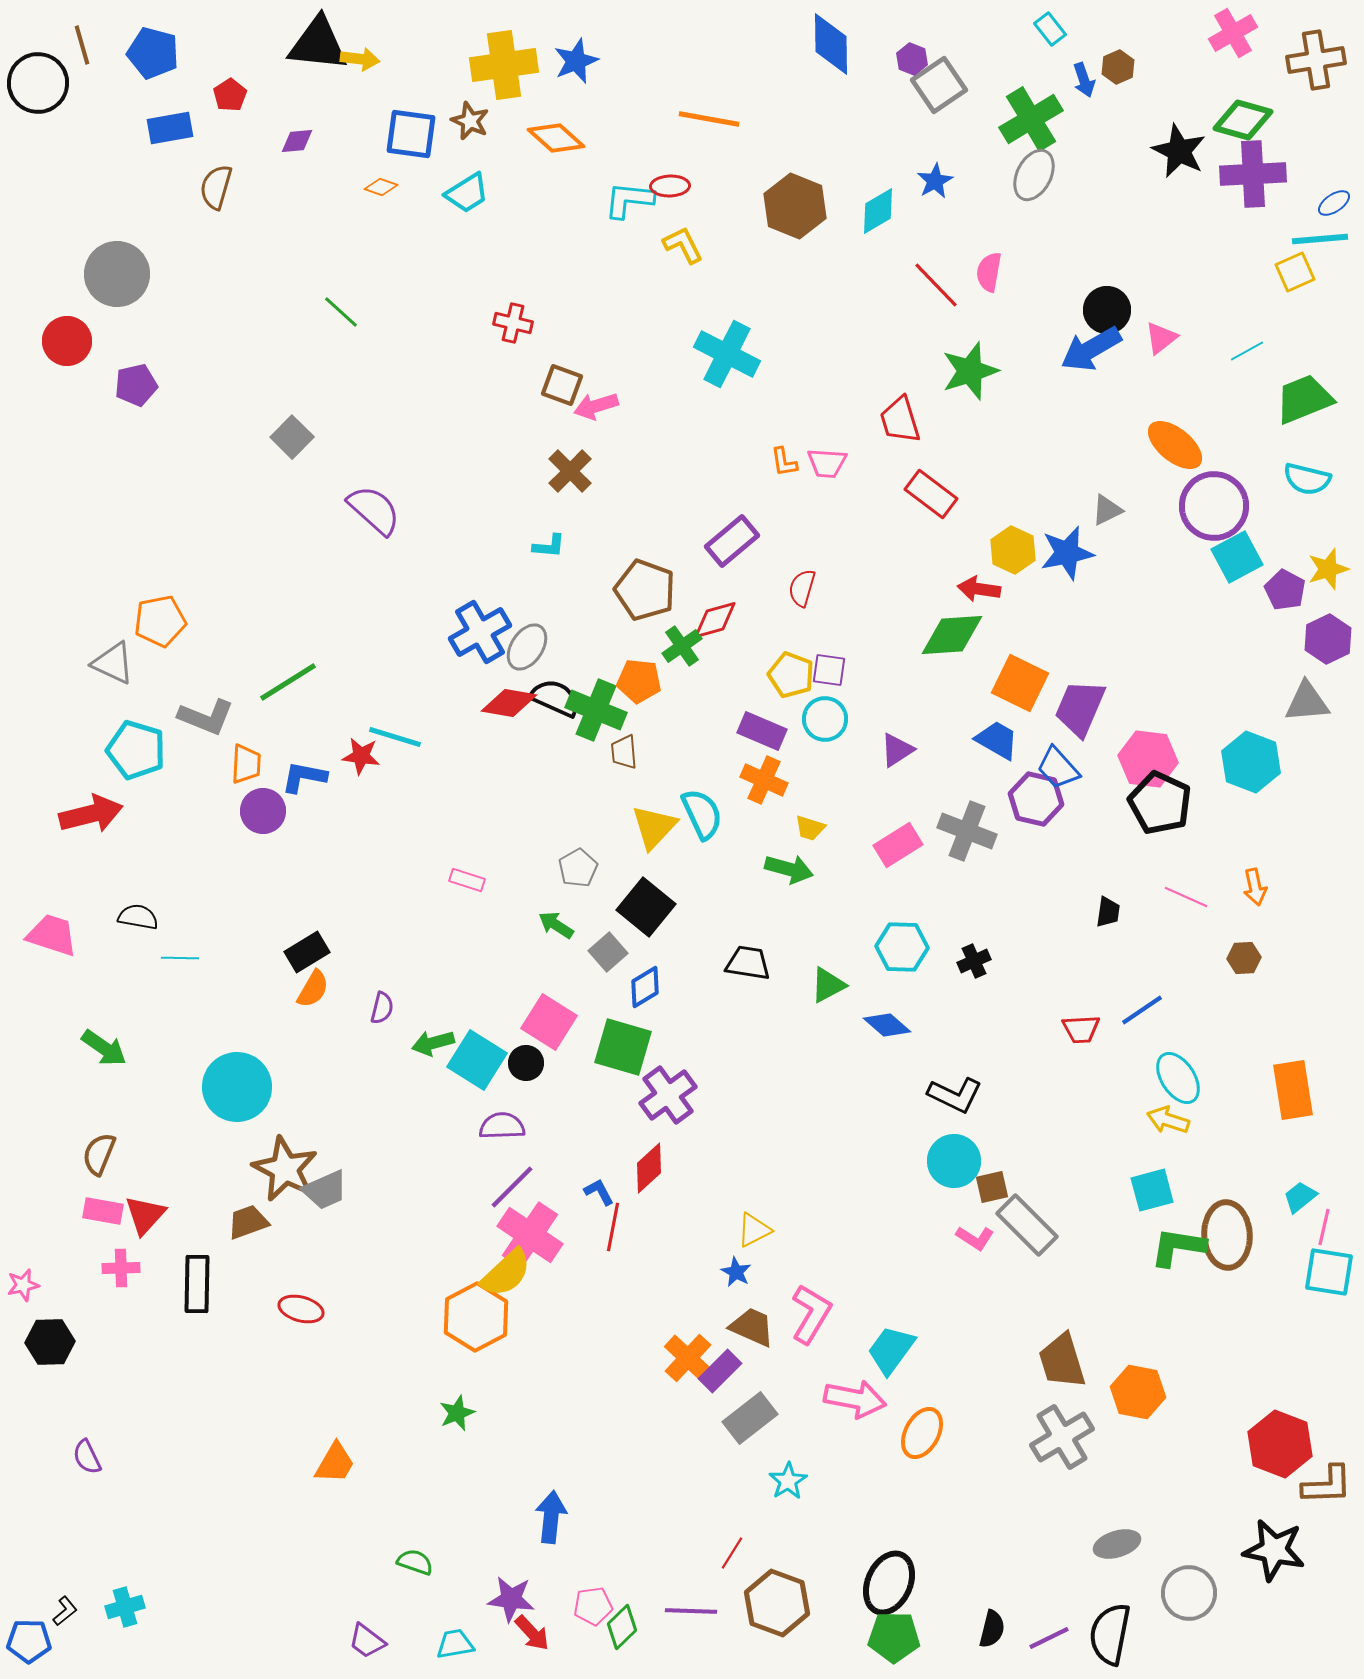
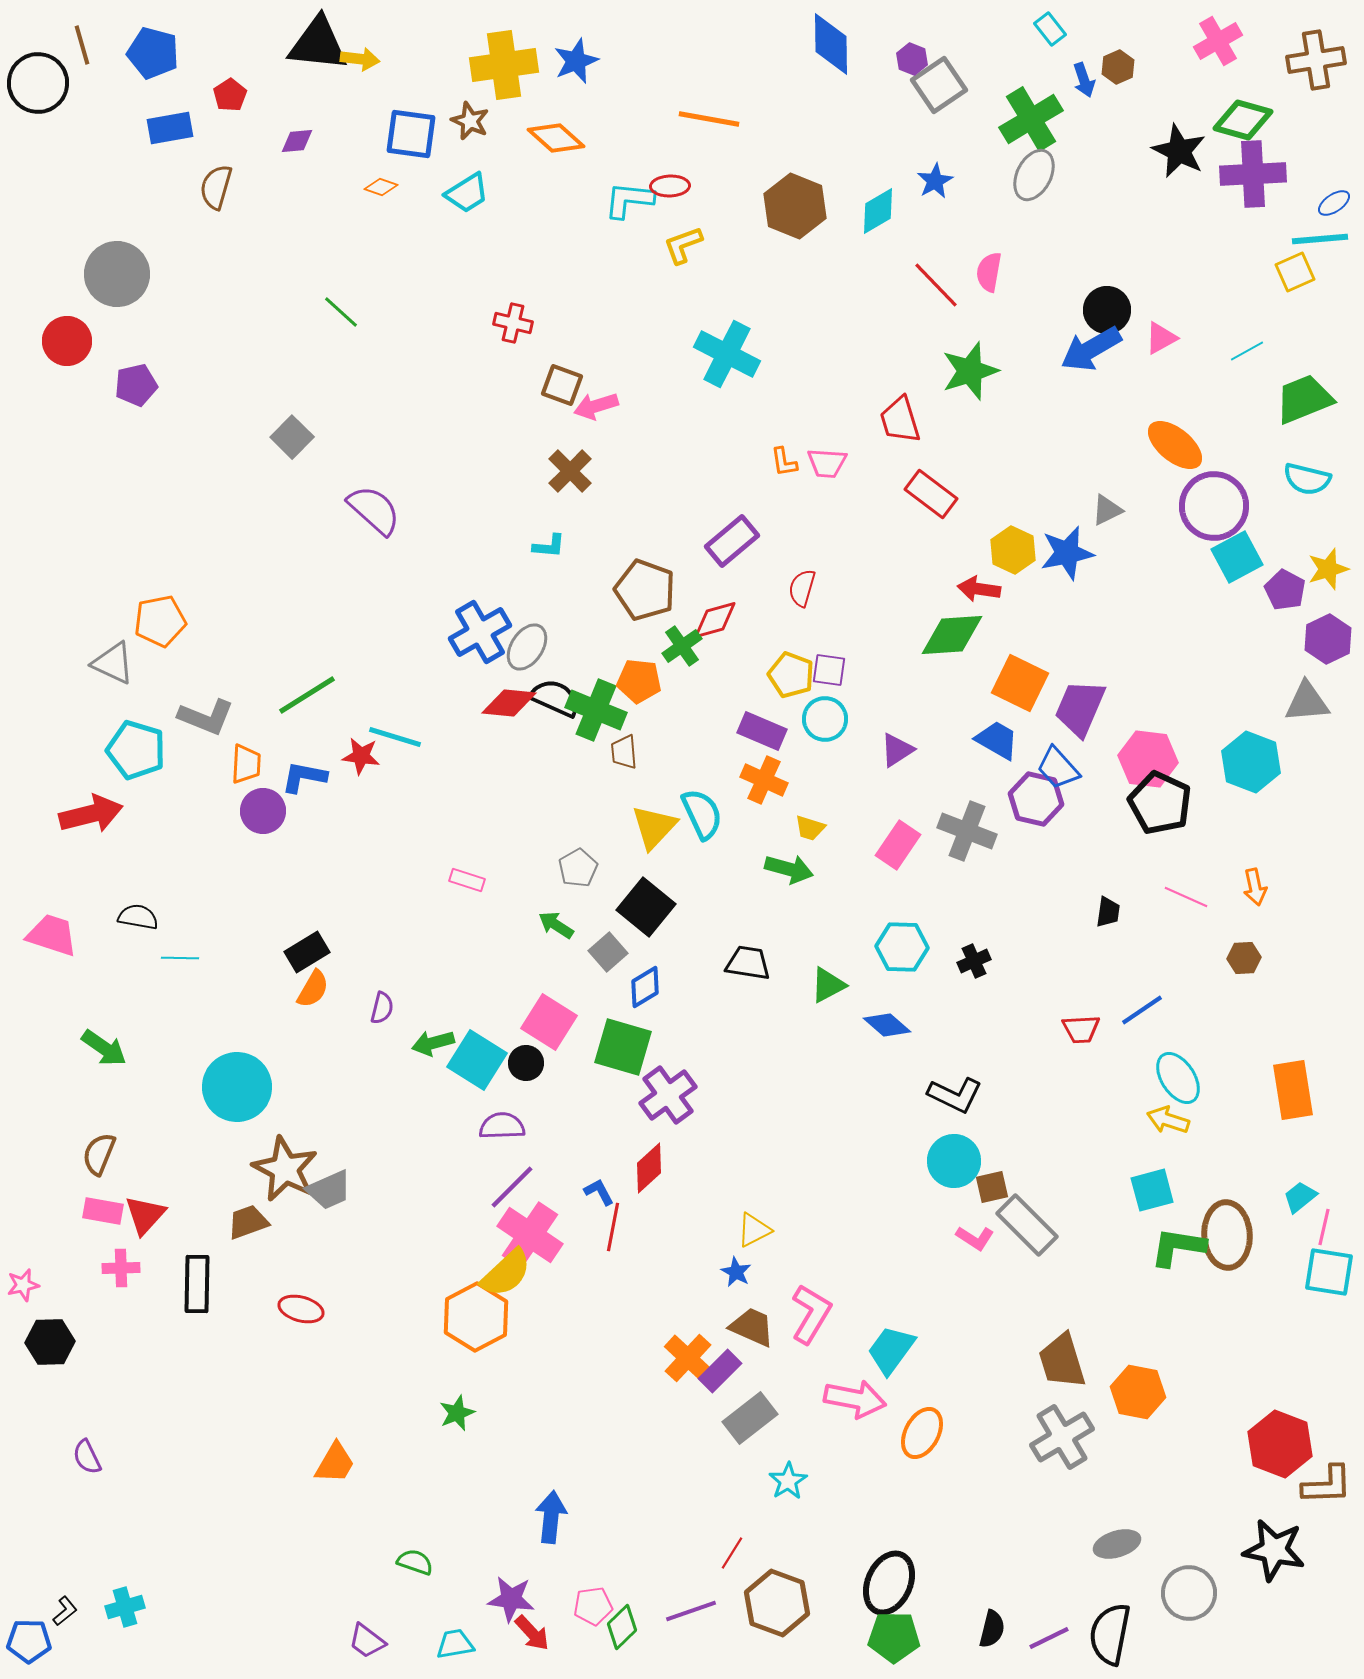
pink cross at (1233, 33): moved 15 px left, 8 px down
yellow L-shape at (683, 245): rotated 84 degrees counterclockwise
pink triangle at (1161, 338): rotated 9 degrees clockwise
green line at (288, 682): moved 19 px right, 13 px down
red diamond at (509, 703): rotated 4 degrees counterclockwise
pink rectangle at (898, 845): rotated 24 degrees counterclockwise
gray trapezoid at (325, 1190): moved 4 px right
purple line at (691, 1611): rotated 21 degrees counterclockwise
